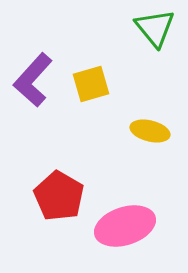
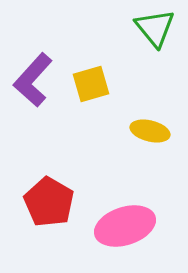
red pentagon: moved 10 px left, 6 px down
